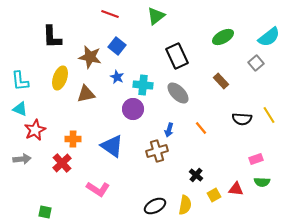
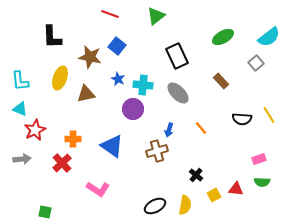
blue star: moved 1 px right, 2 px down
pink rectangle: moved 3 px right
